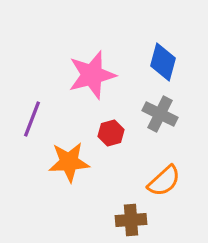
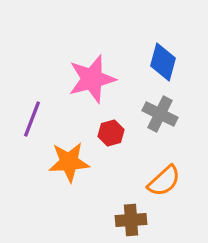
pink star: moved 4 px down
